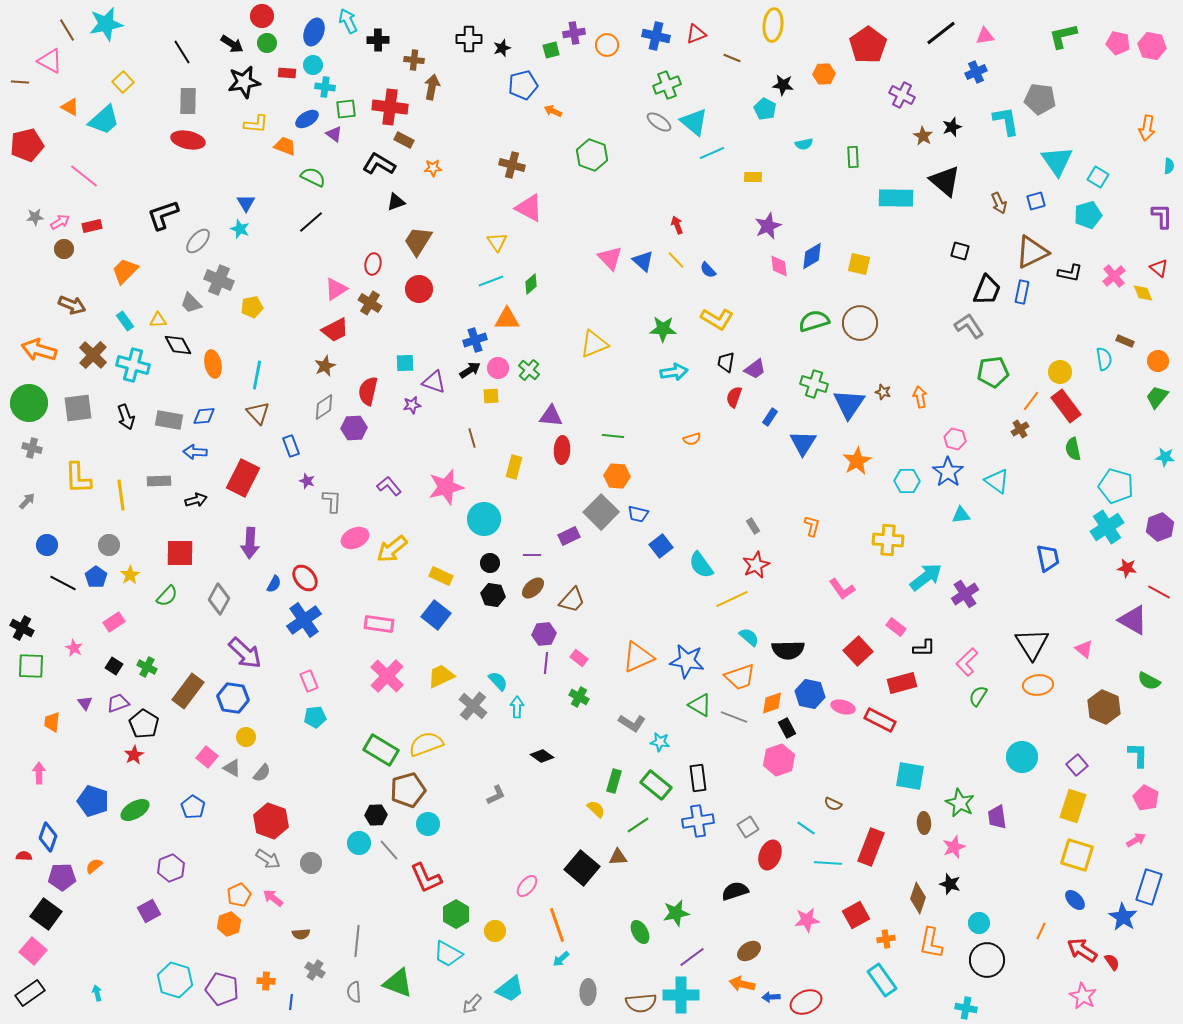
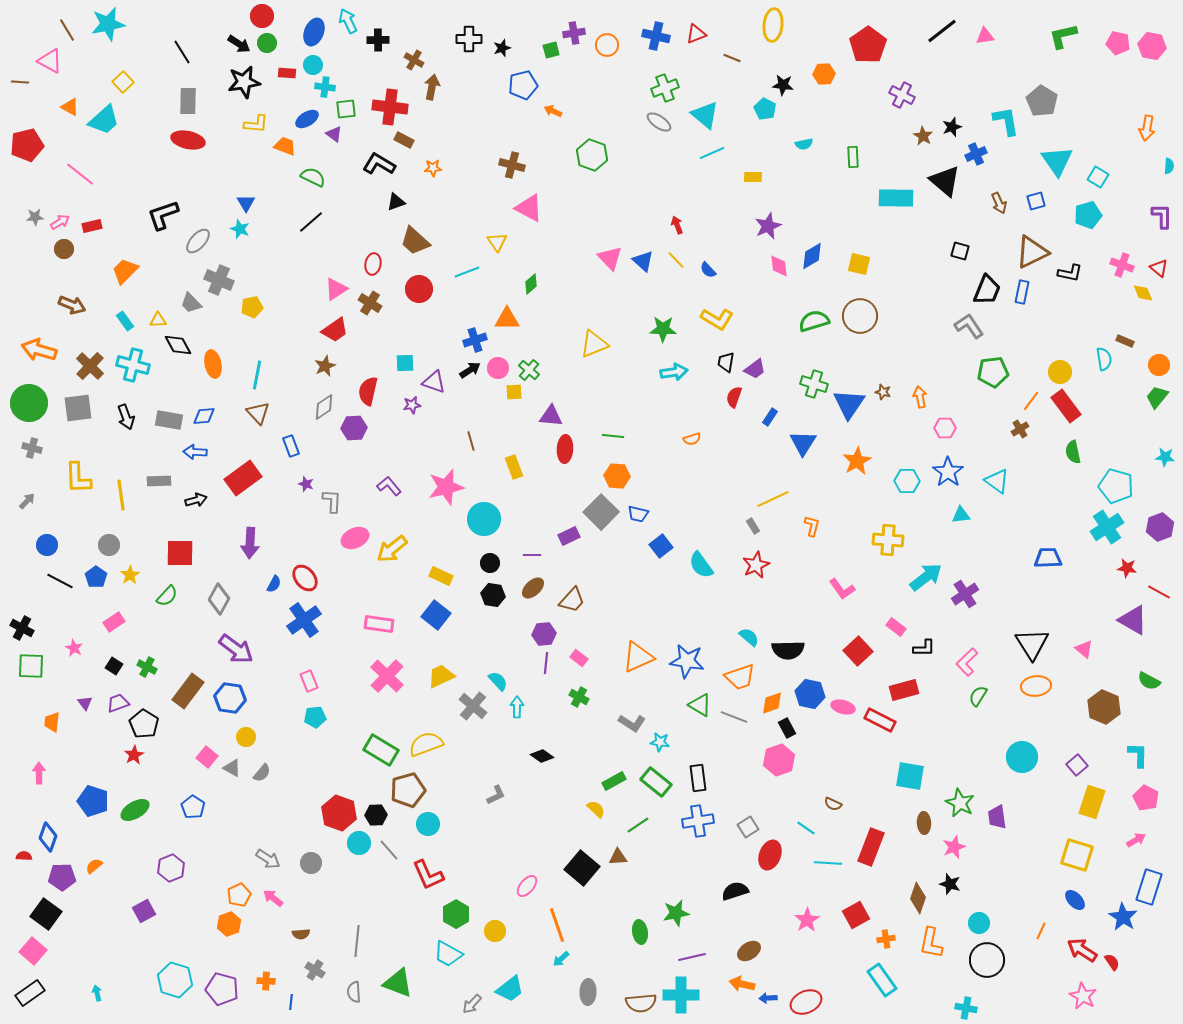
cyan star at (106, 24): moved 2 px right
black line at (941, 33): moved 1 px right, 2 px up
black arrow at (232, 44): moved 7 px right
brown cross at (414, 60): rotated 24 degrees clockwise
blue cross at (976, 72): moved 82 px down
green cross at (667, 85): moved 2 px left, 3 px down
gray pentagon at (1040, 99): moved 2 px right, 2 px down; rotated 24 degrees clockwise
cyan triangle at (694, 122): moved 11 px right, 7 px up
pink line at (84, 176): moved 4 px left, 2 px up
brown trapezoid at (418, 241): moved 3 px left; rotated 80 degrees counterclockwise
pink cross at (1114, 276): moved 8 px right, 11 px up; rotated 30 degrees counterclockwise
cyan line at (491, 281): moved 24 px left, 9 px up
brown circle at (860, 323): moved 7 px up
red trapezoid at (335, 330): rotated 8 degrees counterclockwise
brown cross at (93, 355): moved 3 px left, 11 px down
orange circle at (1158, 361): moved 1 px right, 4 px down
yellow square at (491, 396): moved 23 px right, 4 px up
brown line at (472, 438): moved 1 px left, 3 px down
pink hexagon at (955, 439): moved 10 px left, 11 px up; rotated 15 degrees counterclockwise
green semicircle at (1073, 449): moved 3 px down
red ellipse at (562, 450): moved 3 px right, 1 px up
yellow rectangle at (514, 467): rotated 35 degrees counterclockwise
red rectangle at (243, 478): rotated 27 degrees clockwise
purple star at (307, 481): moved 1 px left, 3 px down
blue trapezoid at (1048, 558): rotated 80 degrees counterclockwise
black line at (63, 583): moved 3 px left, 2 px up
yellow line at (732, 599): moved 41 px right, 100 px up
purple arrow at (245, 653): moved 9 px left, 4 px up; rotated 6 degrees counterclockwise
red rectangle at (902, 683): moved 2 px right, 7 px down
orange ellipse at (1038, 685): moved 2 px left, 1 px down
blue hexagon at (233, 698): moved 3 px left
green rectangle at (614, 781): rotated 45 degrees clockwise
green rectangle at (656, 785): moved 3 px up
yellow rectangle at (1073, 806): moved 19 px right, 4 px up
red hexagon at (271, 821): moved 68 px right, 8 px up
red L-shape at (426, 878): moved 2 px right, 3 px up
purple square at (149, 911): moved 5 px left
pink star at (807, 920): rotated 25 degrees counterclockwise
green ellipse at (640, 932): rotated 20 degrees clockwise
purple line at (692, 957): rotated 24 degrees clockwise
blue arrow at (771, 997): moved 3 px left, 1 px down
